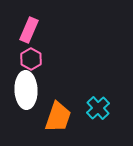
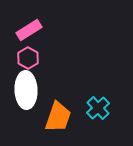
pink rectangle: rotated 35 degrees clockwise
pink hexagon: moved 3 px left, 1 px up
